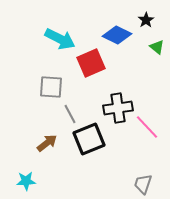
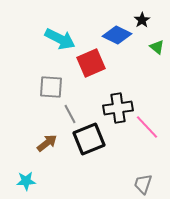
black star: moved 4 px left
